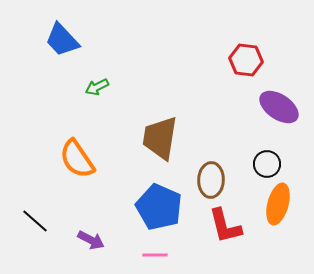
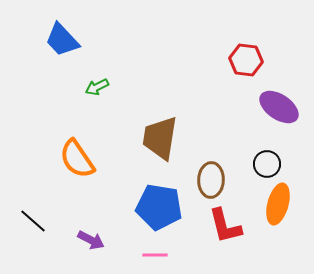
blue pentagon: rotated 15 degrees counterclockwise
black line: moved 2 px left
